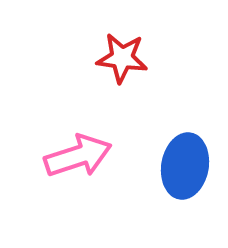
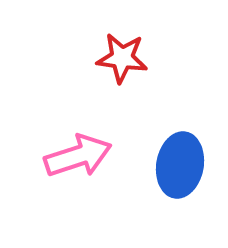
blue ellipse: moved 5 px left, 1 px up
